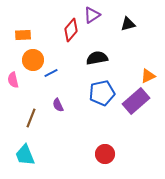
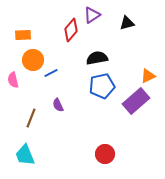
black triangle: moved 1 px left, 1 px up
blue pentagon: moved 7 px up
